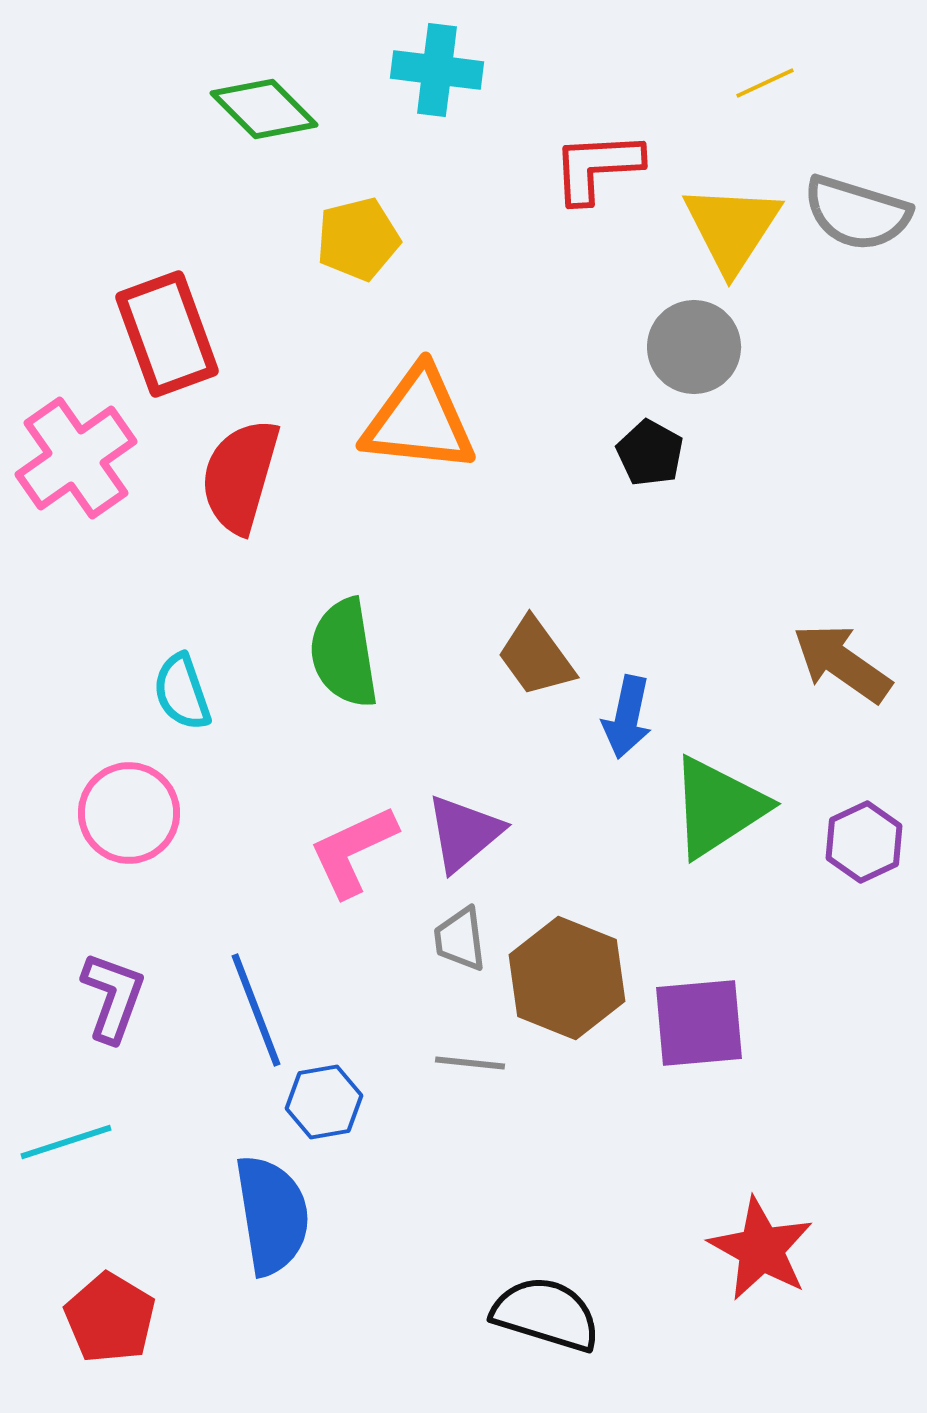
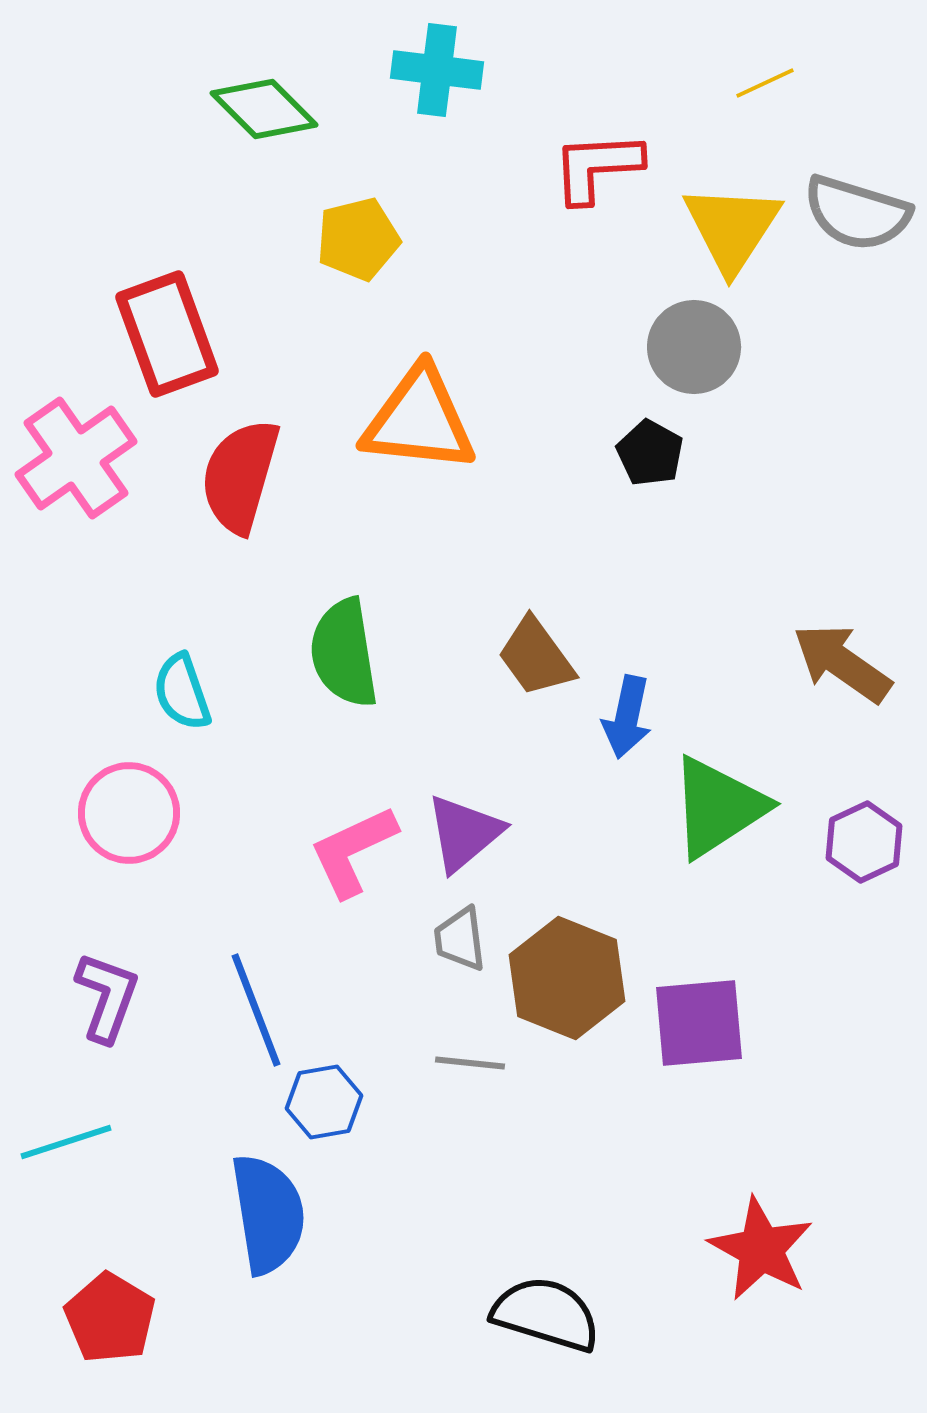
purple L-shape: moved 6 px left
blue semicircle: moved 4 px left, 1 px up
